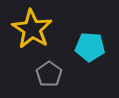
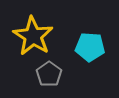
yellow star: moved 1 px right, 7 px down
